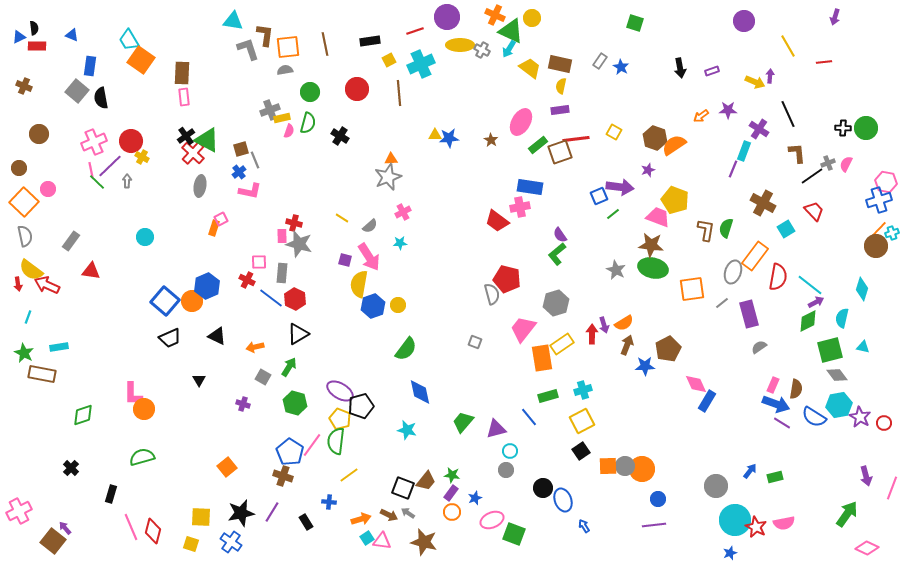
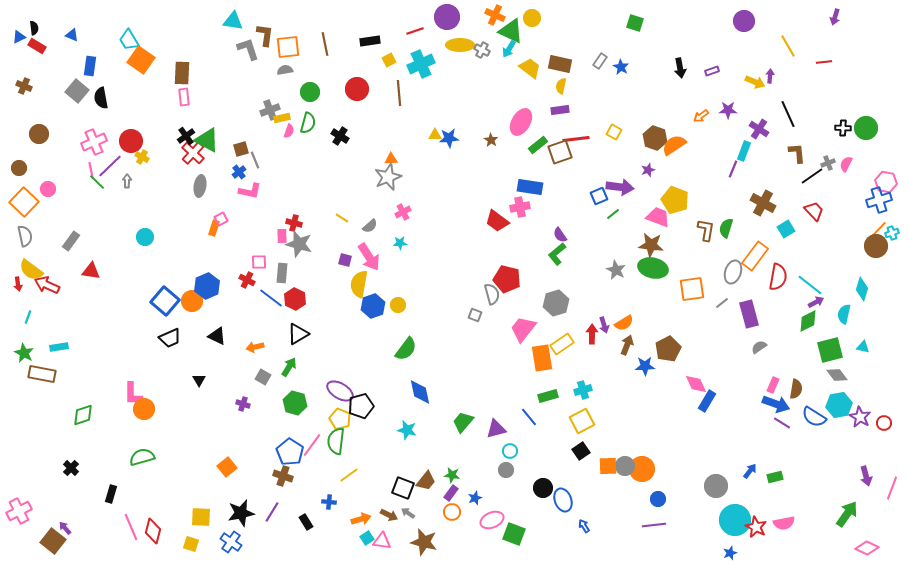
red rectangle at (37, 46): rotated 30 degrees clockwise
cyan semicircle at (842, 318): moved 2 px right, 4 px up
gray square at (475, 342): moved 27 px up
